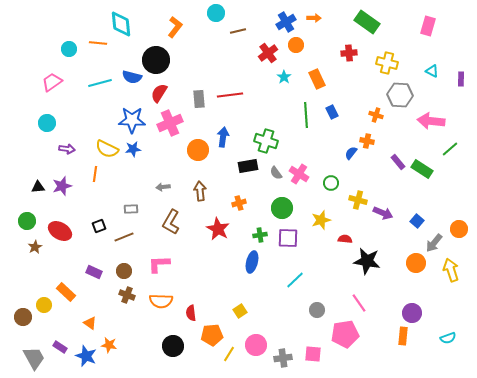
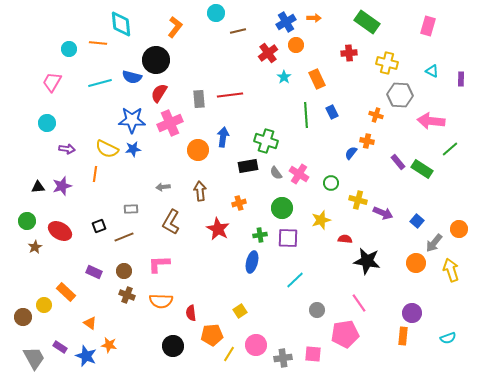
pink trapezoid at (52, 82): rotated 25 degrees counterclockwise
